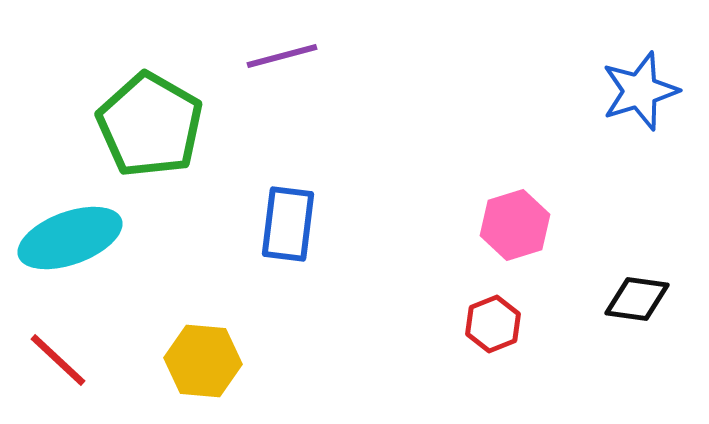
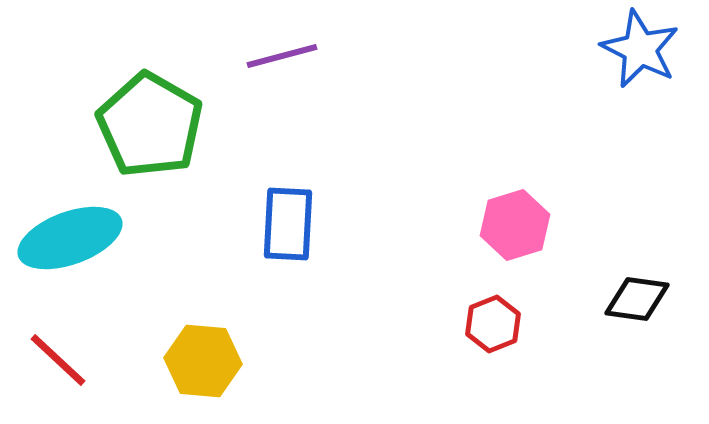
blue star: moved 42 px up; rotated 28 degrees counterclockwise
blue rectangle: rotated 4 degrees counterclockwise
